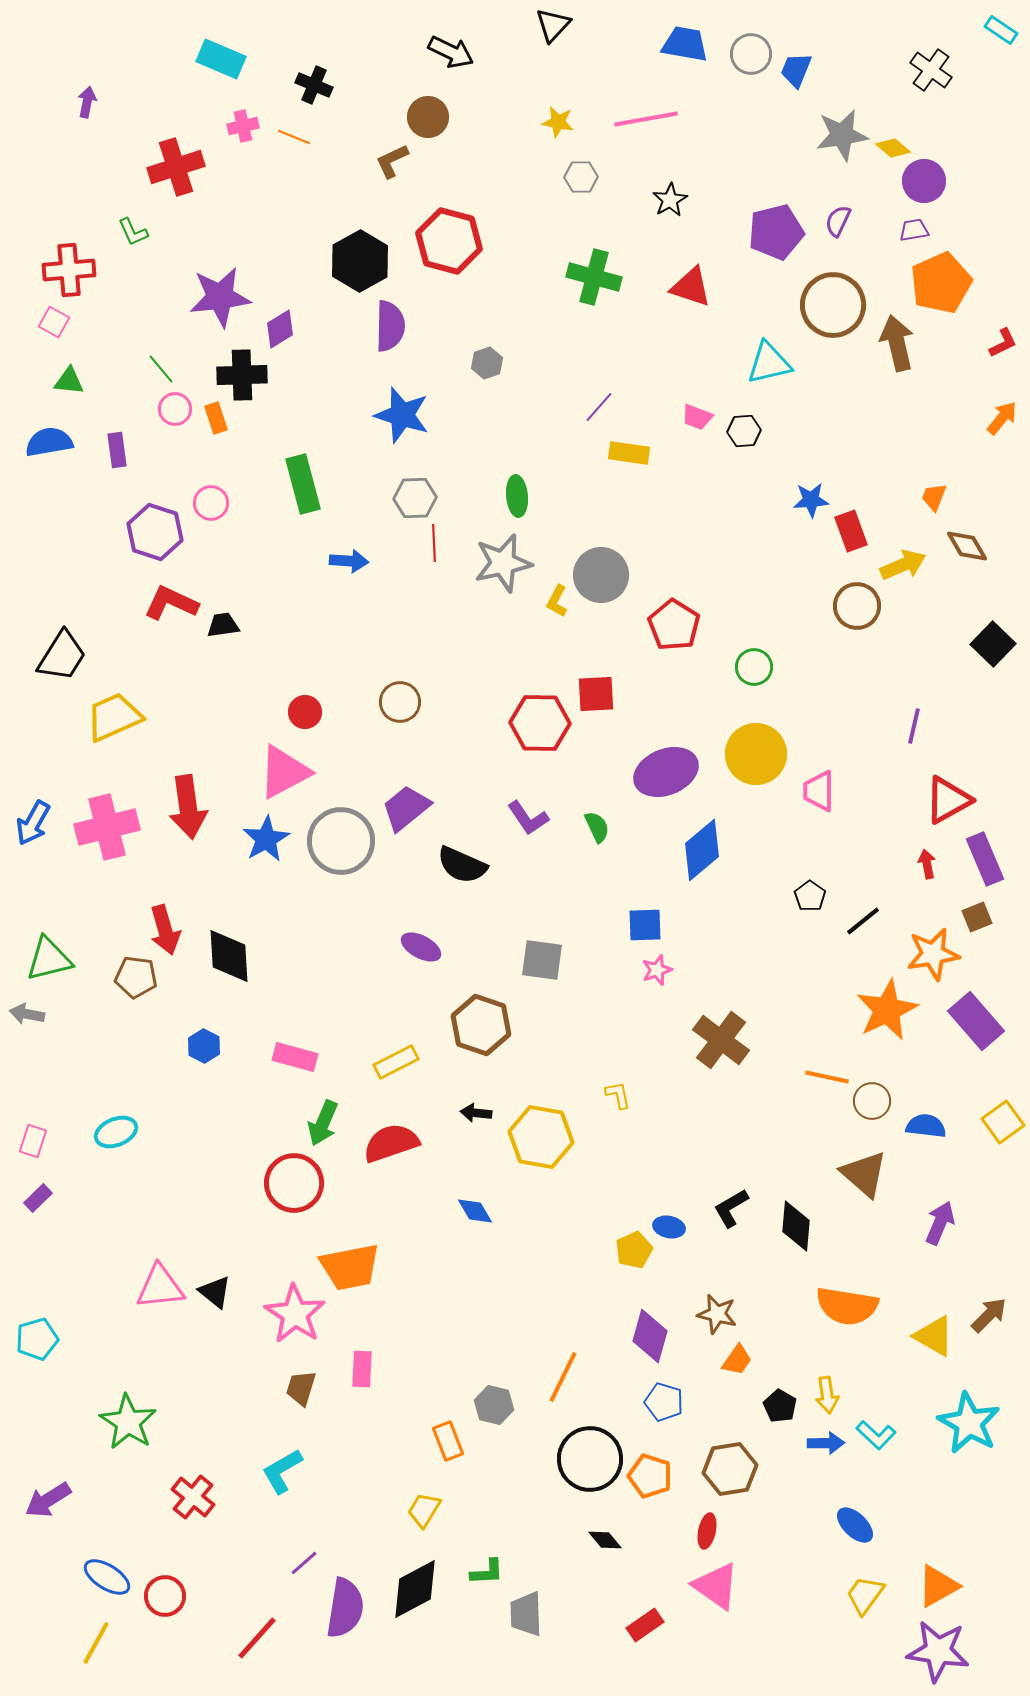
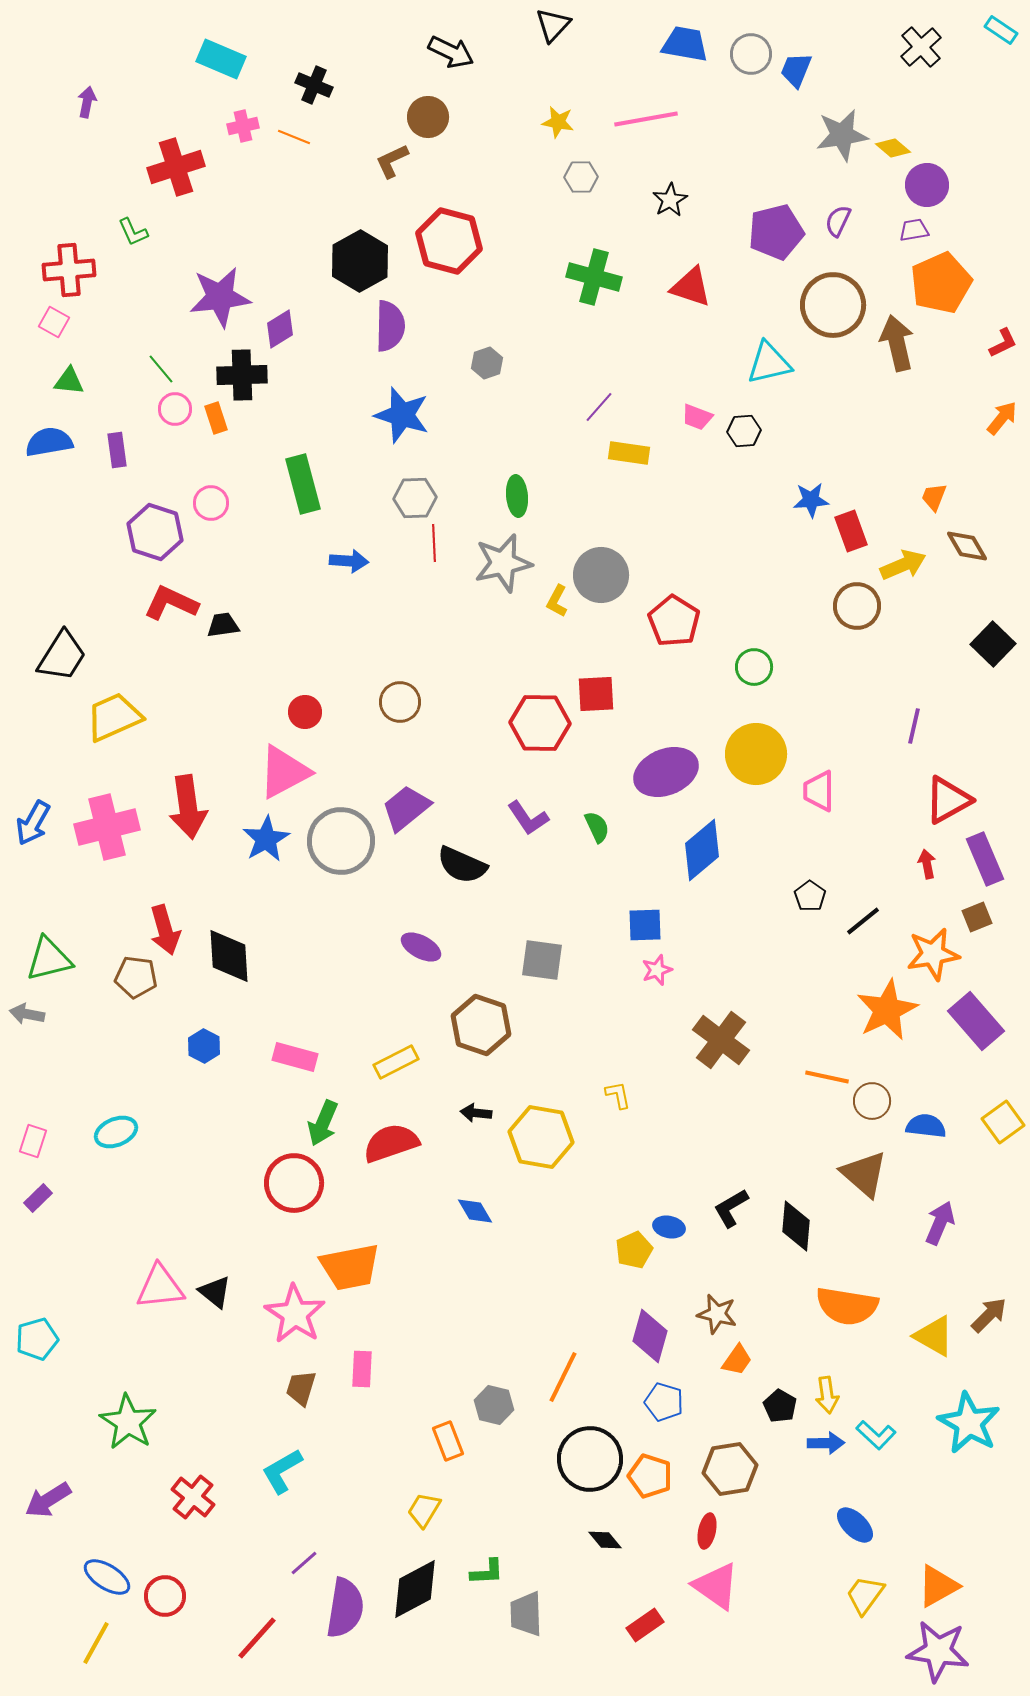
black cross at (931, 70): moved 10 px left, 23 px up; rotated 12 degrees clockwise
purple circle at (924, 181): moved 3 px right, 4 px down
red pentagon at (674, 625): moved 4 px up
